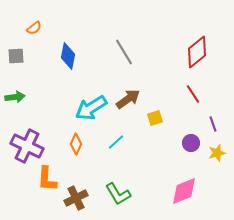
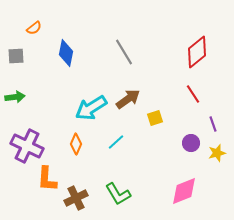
blue diamond: moved 2 px left, 3 px up
